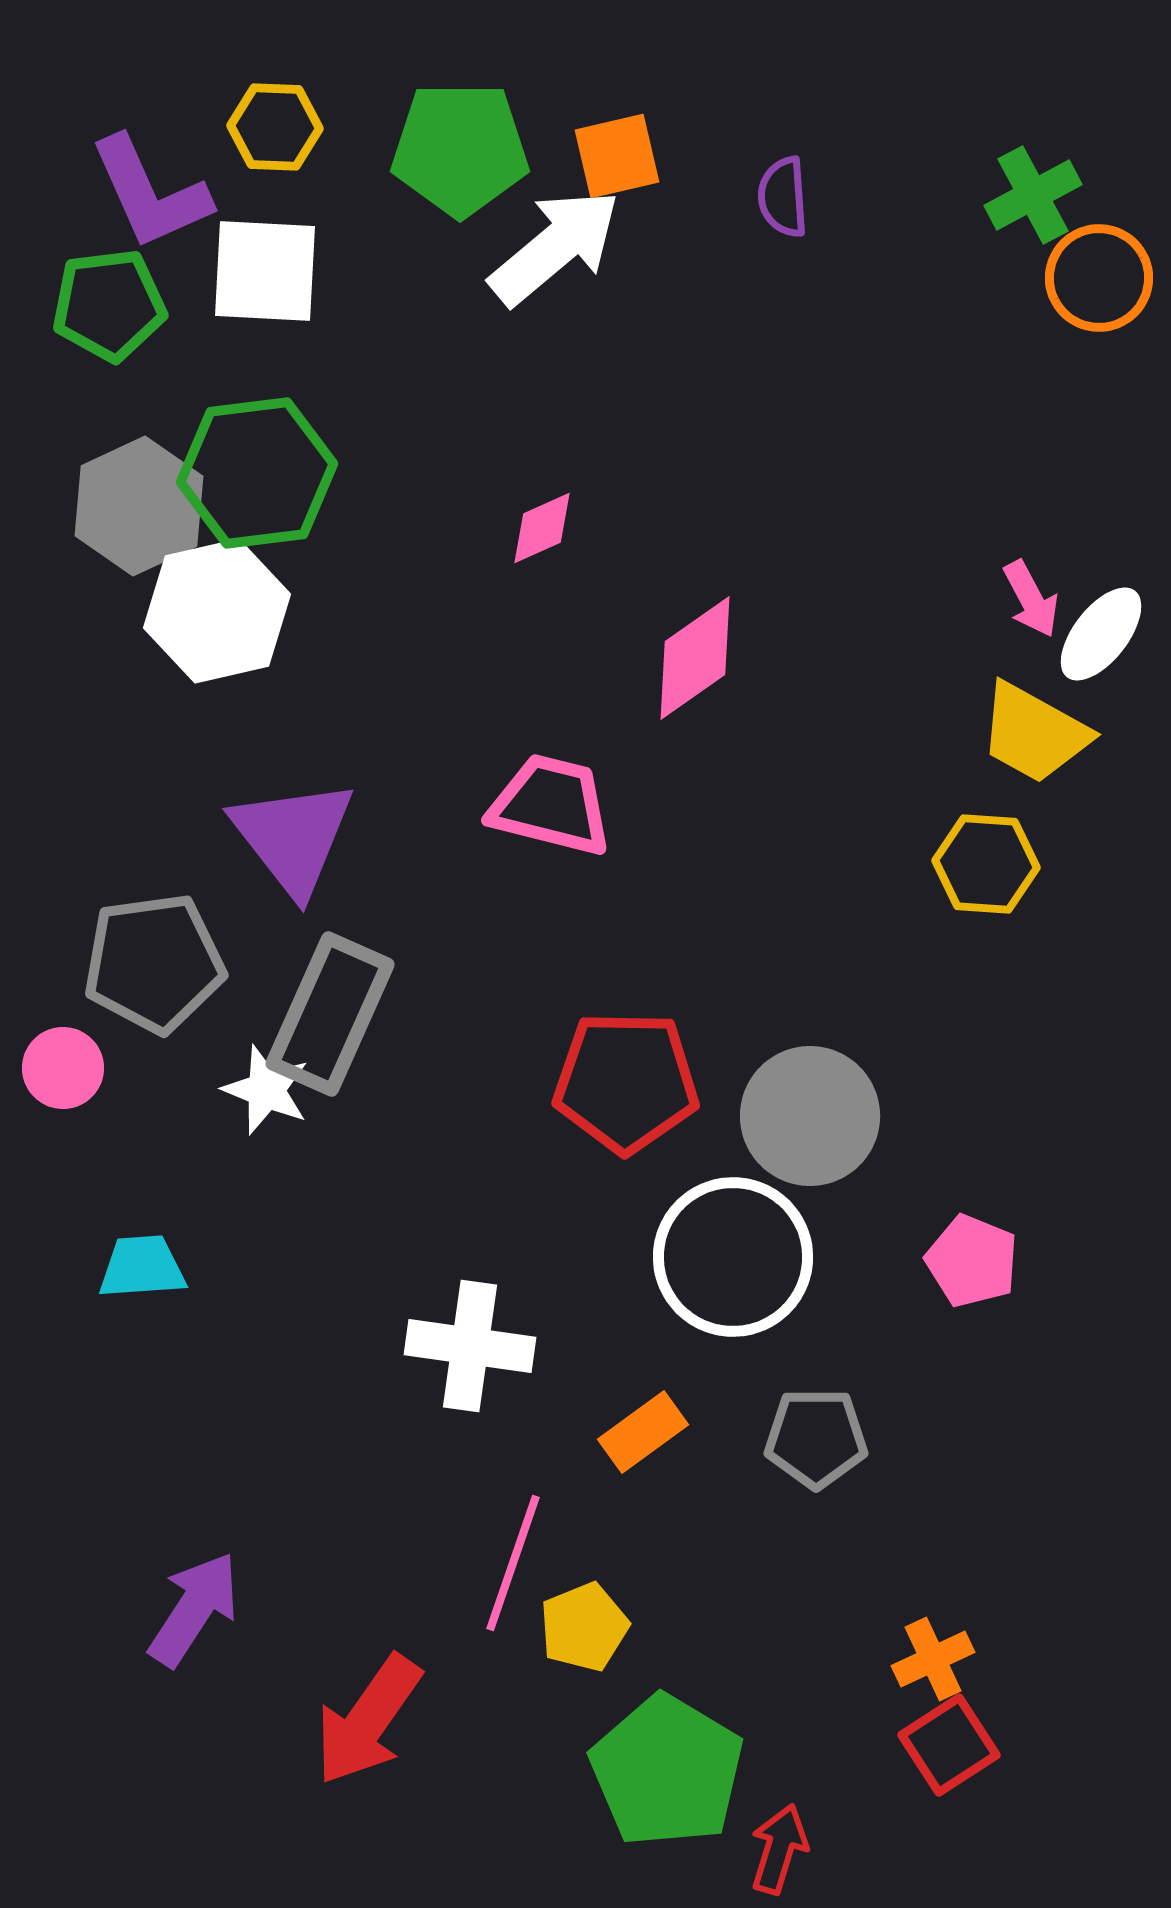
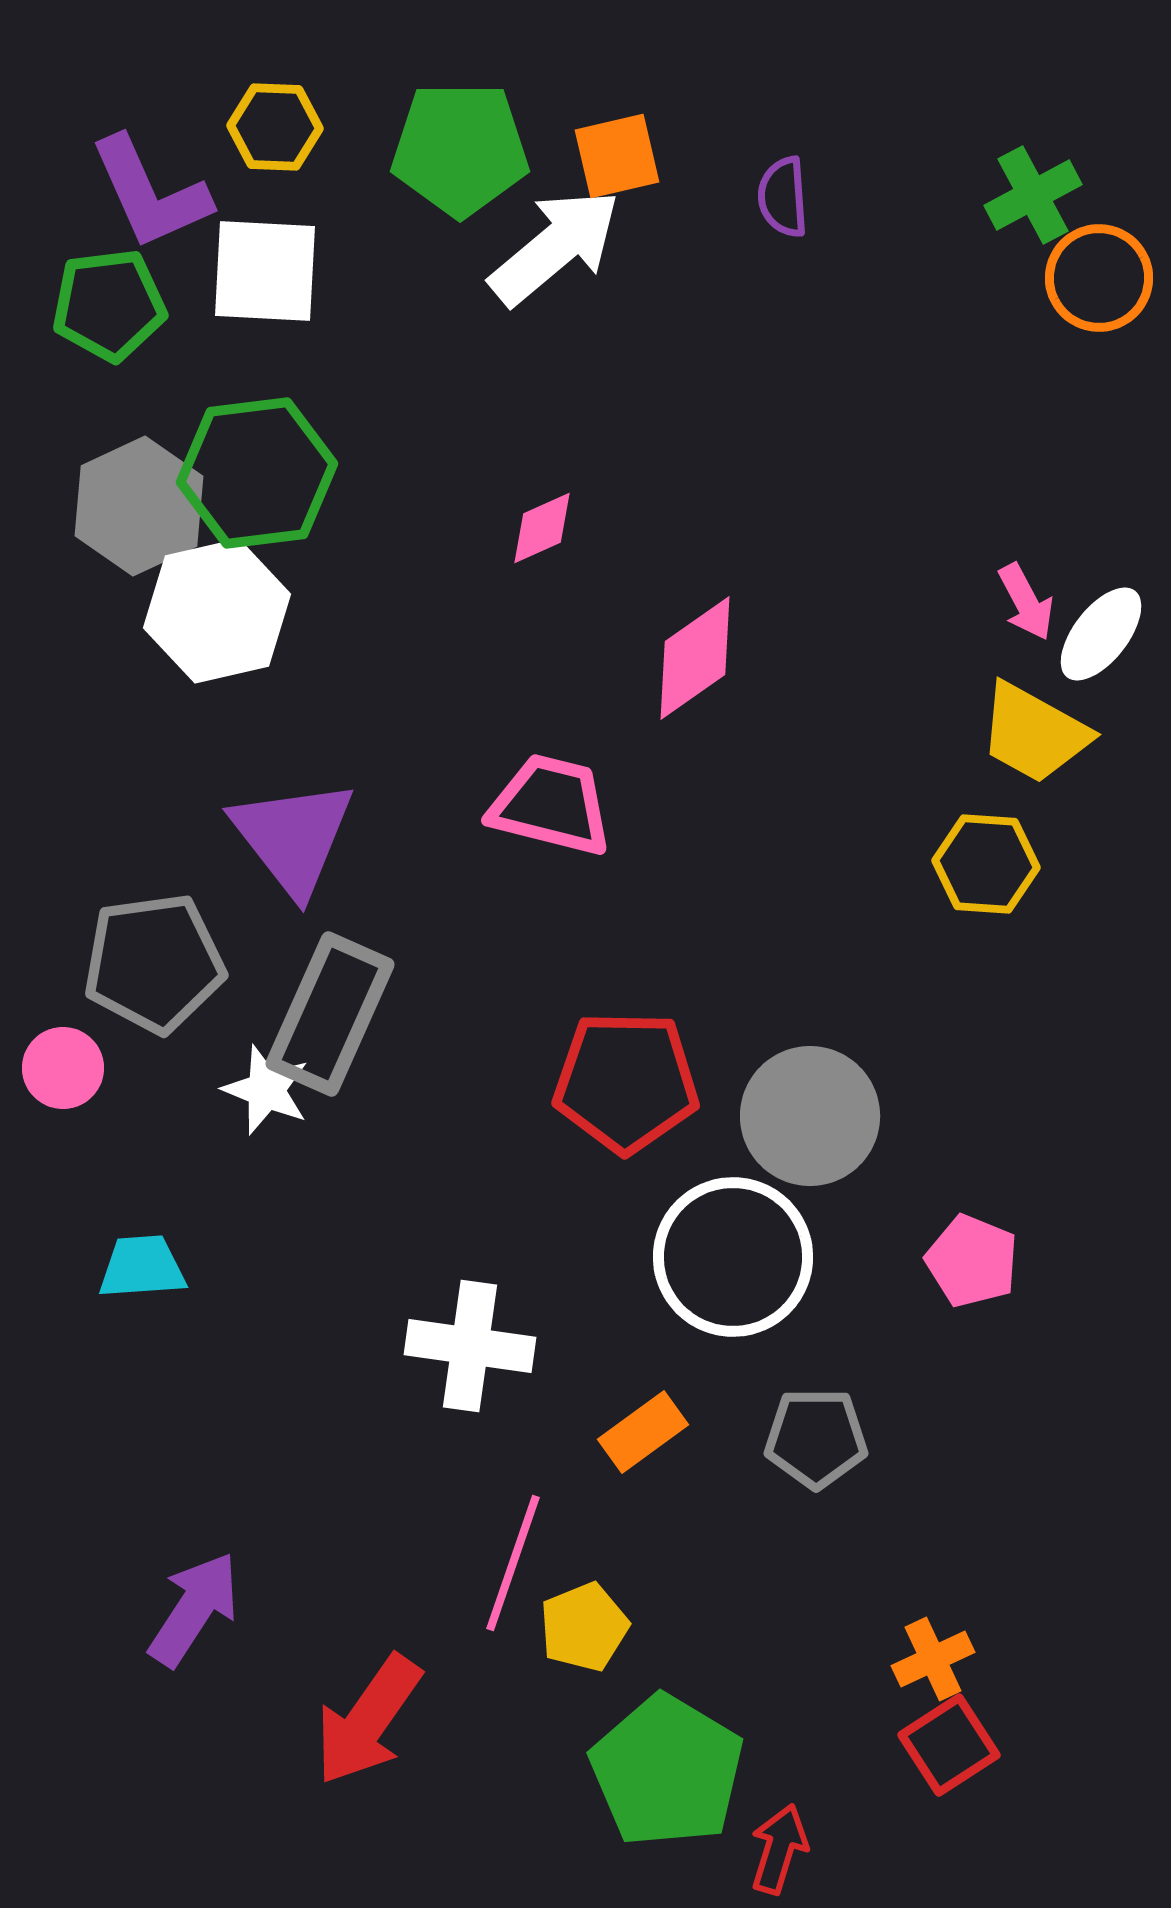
pink arrow at (1031, 599): moved 5 px left, 3 px down
